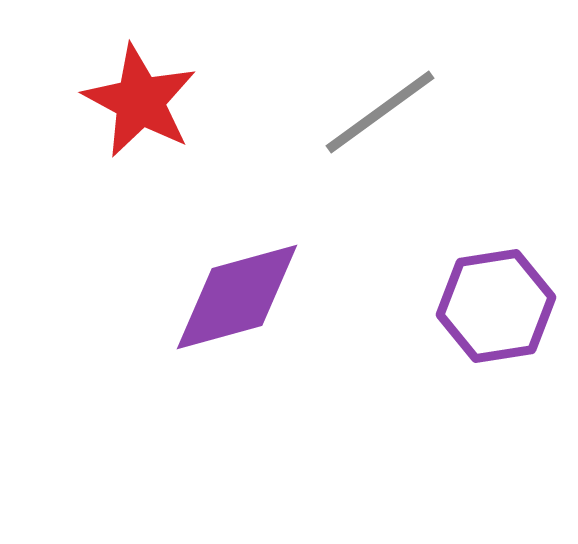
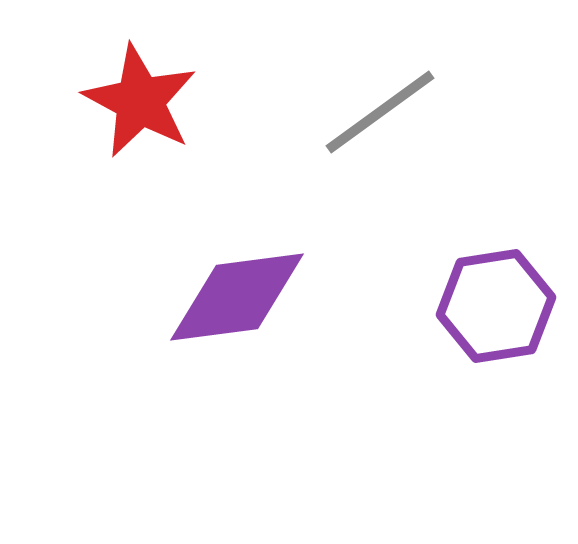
purple diamond: rotated 8 degrees clockwise
